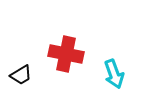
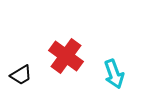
red cross: moved 2 px down; rotated 24 degrees clockwise
